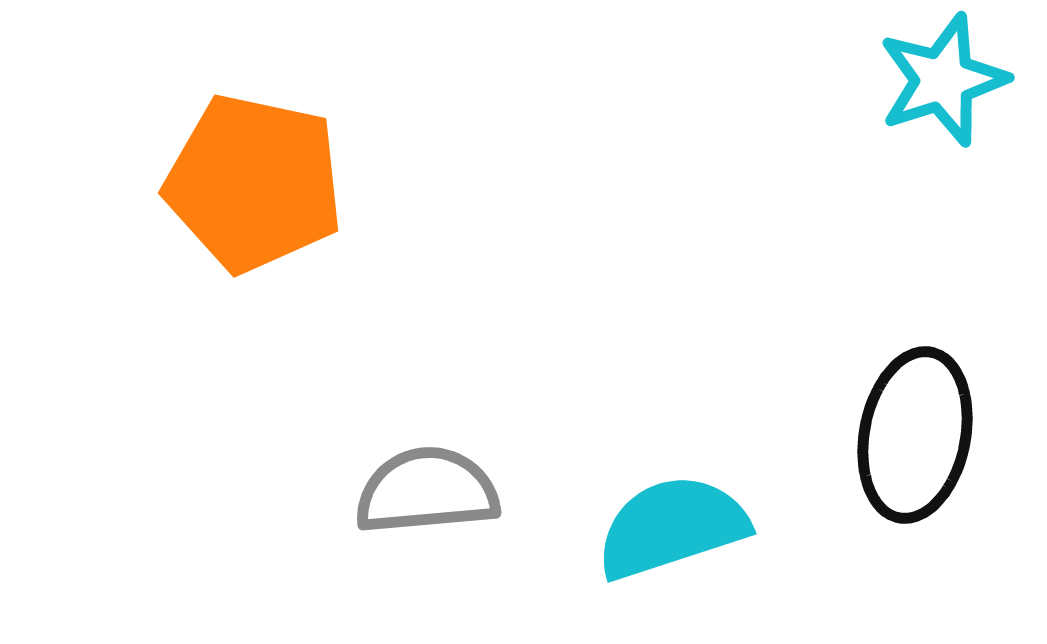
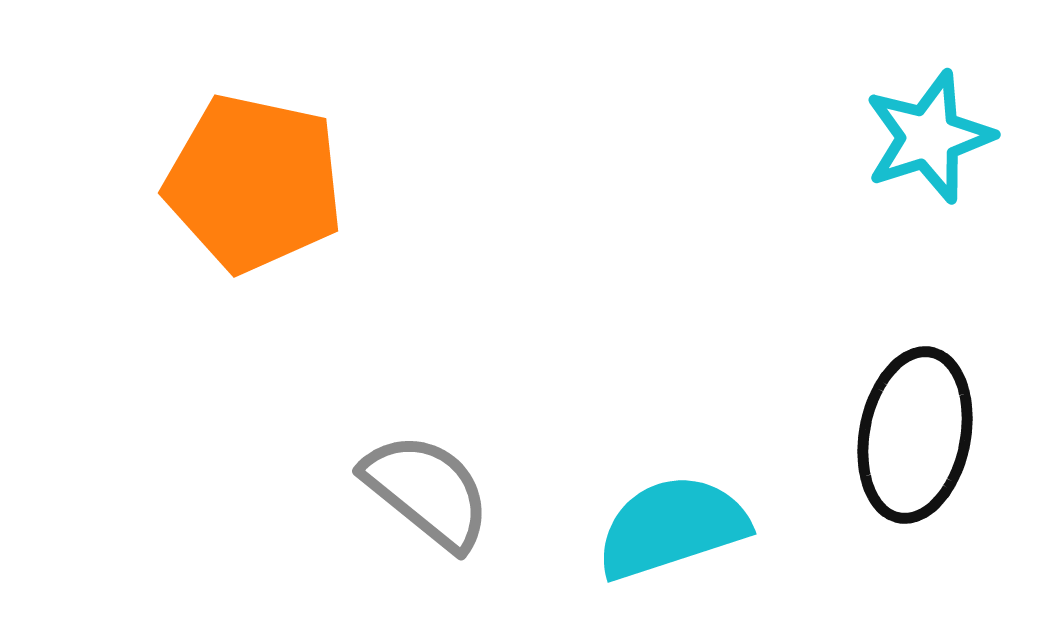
cyan star: moved 14 px left, 57 px down
gray semicircle: rotated 44 degrees clockwise
